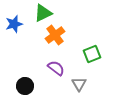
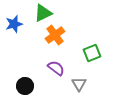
green square: moved 1 px up
